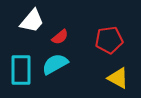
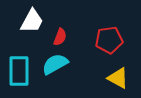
white trapezoid: rotated 12 degrees counterclockwise
red semicircle: rotated 30 degrees counterclockwise
cyan rectangle: moved 2 px left, 1 px down
